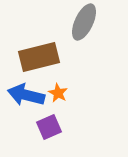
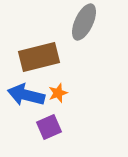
orange star: rotated 24 degrees clockwise
